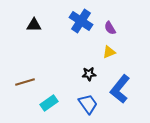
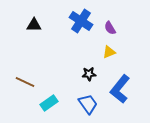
brown line: rotated 42 degrees clockwise
